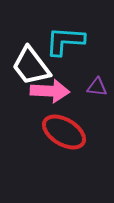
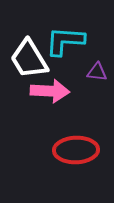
white trapezoid: moved 2 px left, 7 px up; rotated 6 degrees clockwise
purple triangle: moved 15 px up
red ellipse: moved 12 px right, 18 px down; rotated 33 degrees counterclockwise
